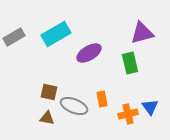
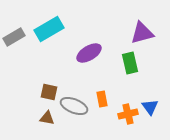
cyan rectangle: moved 7 px left, 5 px up
